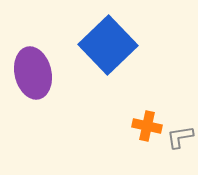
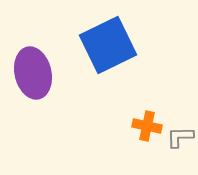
blue square: rotated 18 degrees clockwise
gray L-shape: rotated 8 degrees clockwise
